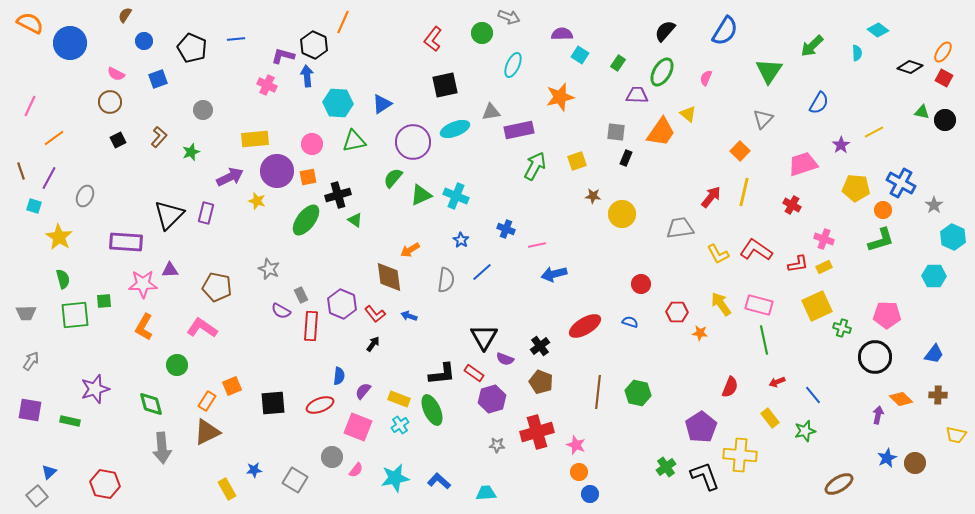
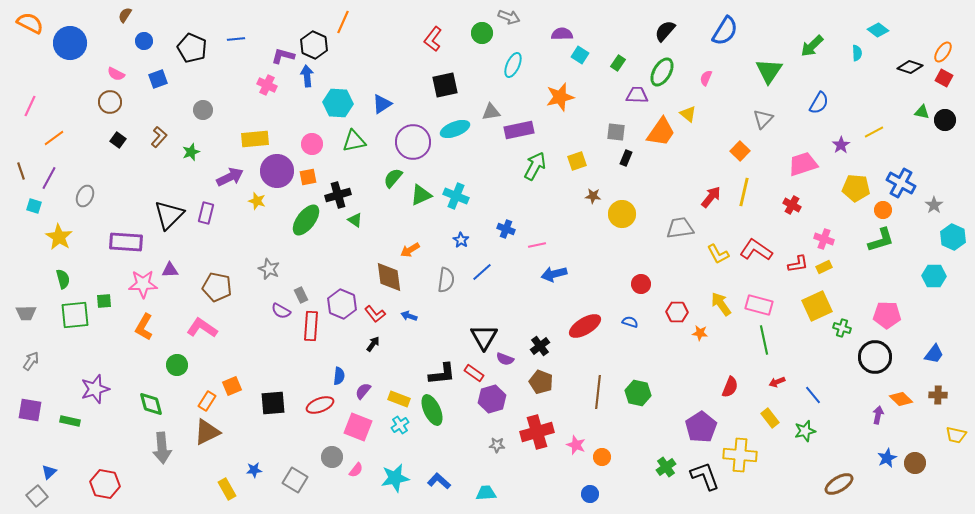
black square at (118, 140): rotated 28 degrees counterclockwise
orange circle at (579, 472): moved 23 px right, 15 px up
